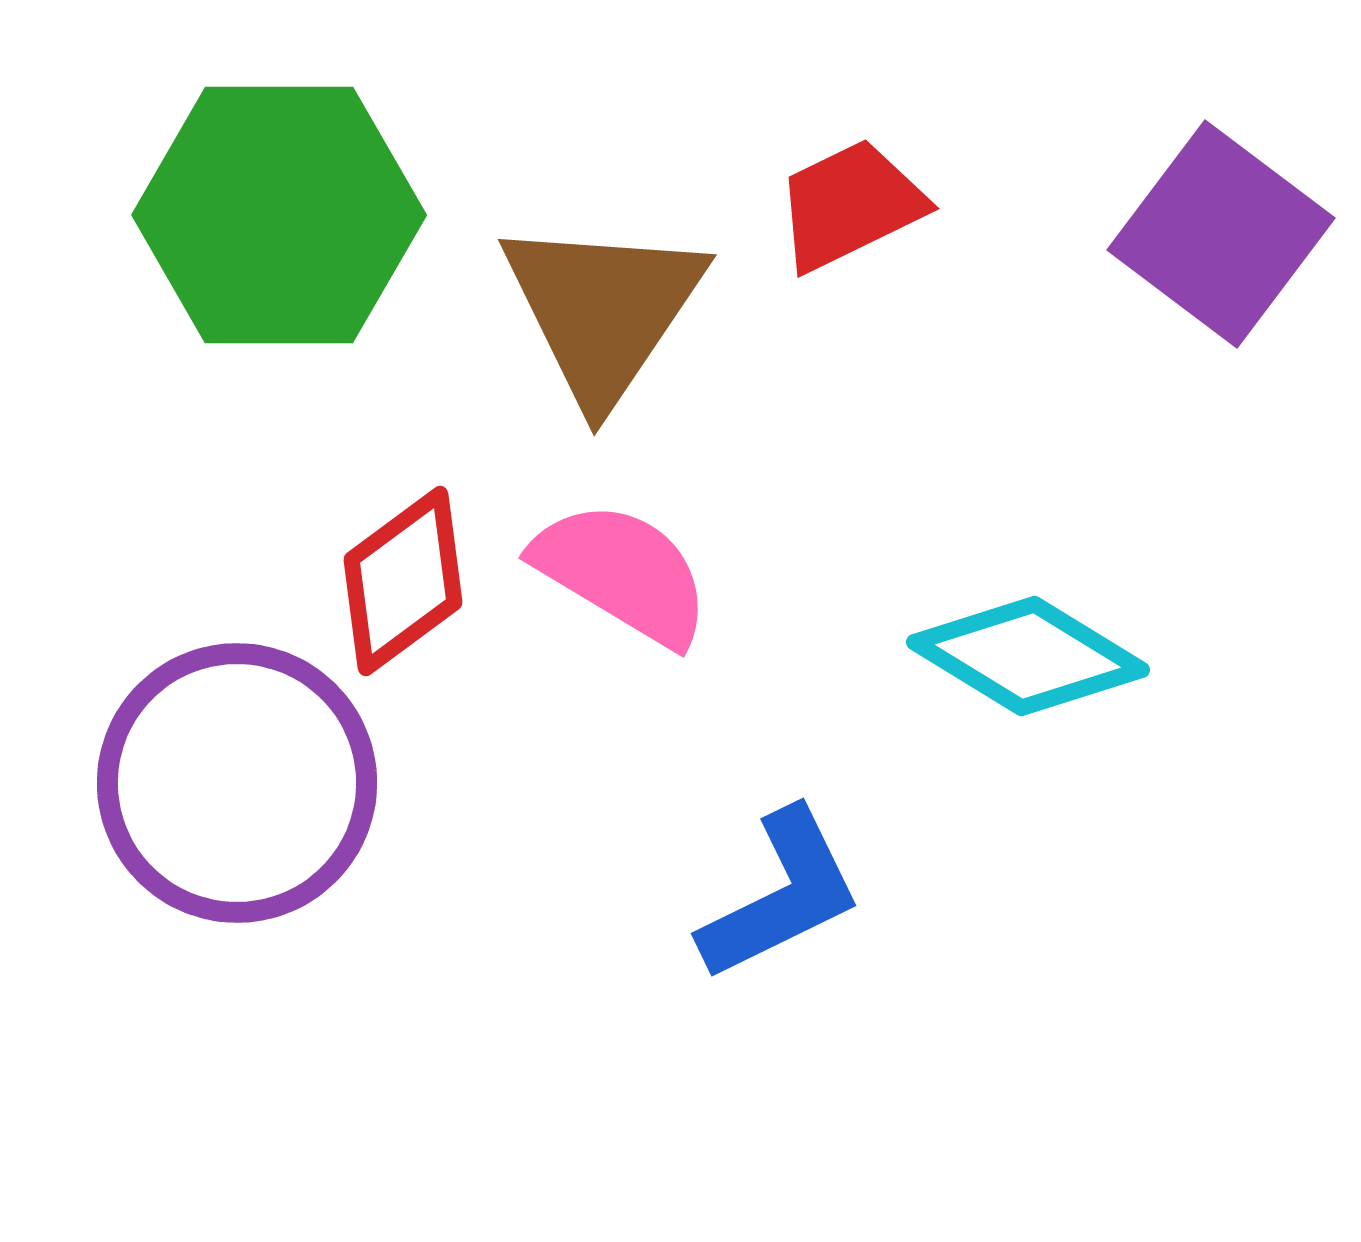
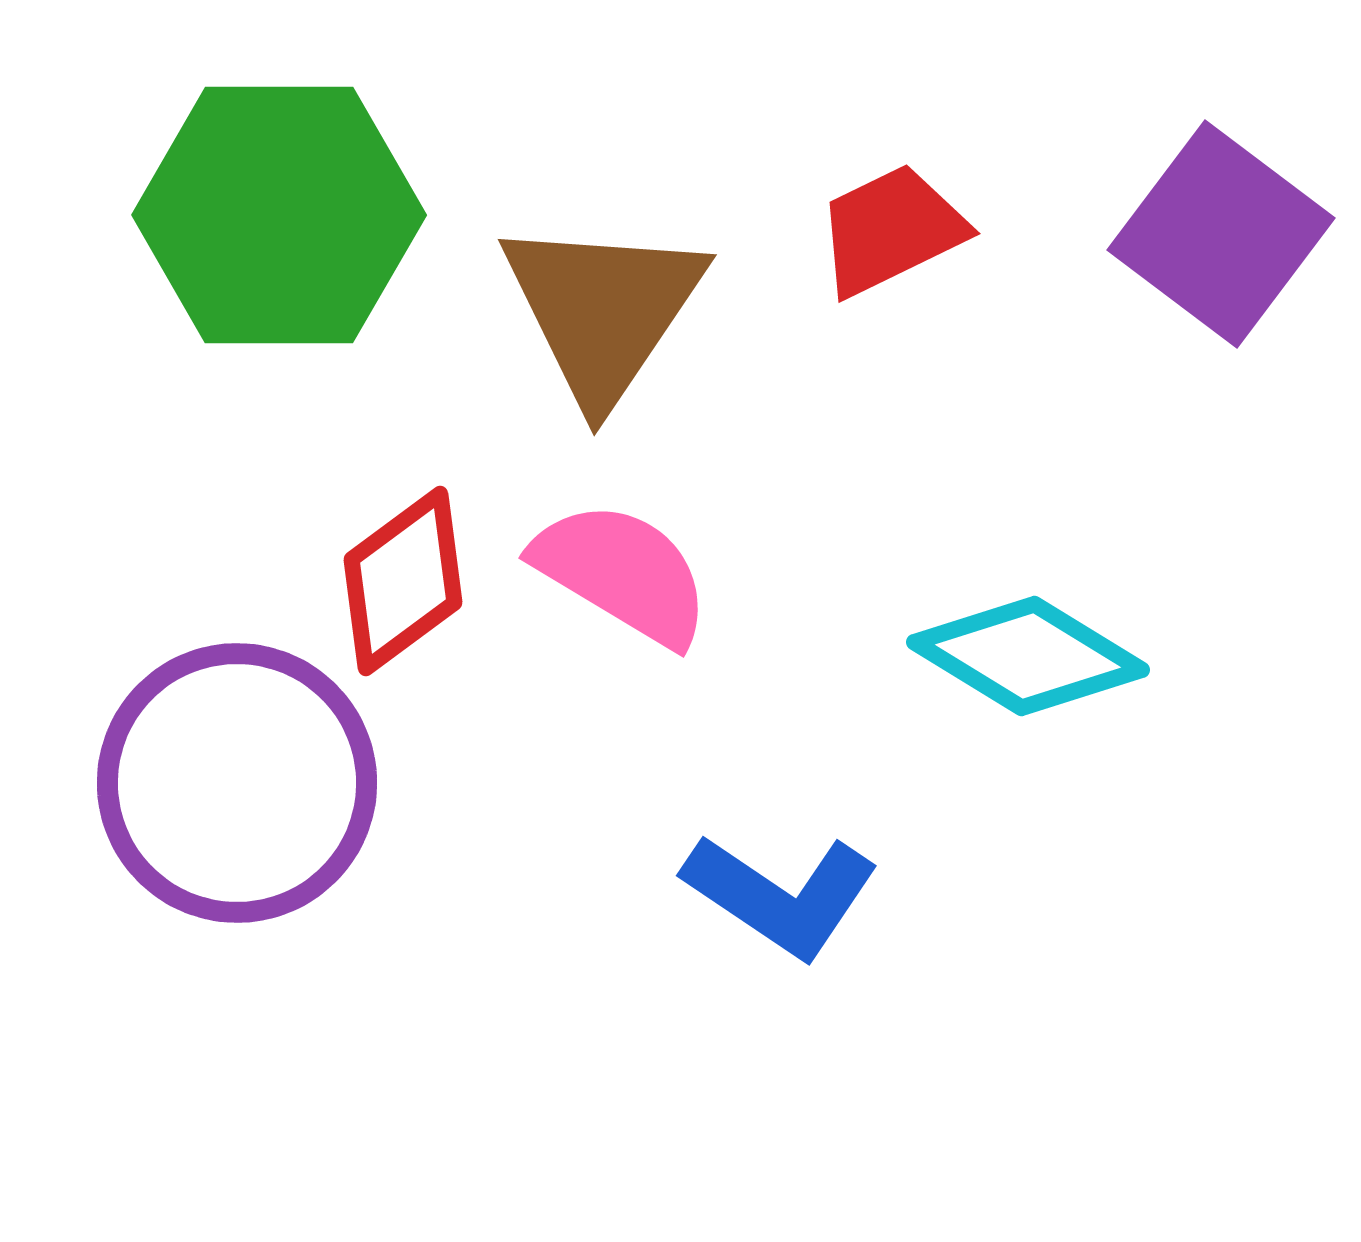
red trapezoid: moved 41 px right, 25 px down
blue L-shape: rotated 60 degrees clockwise
